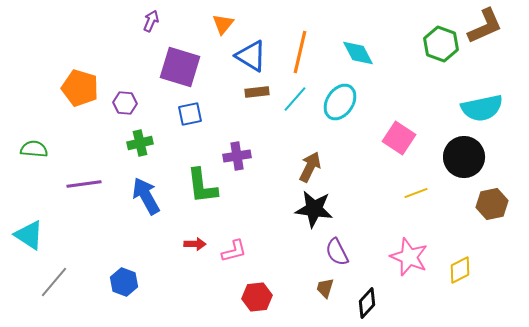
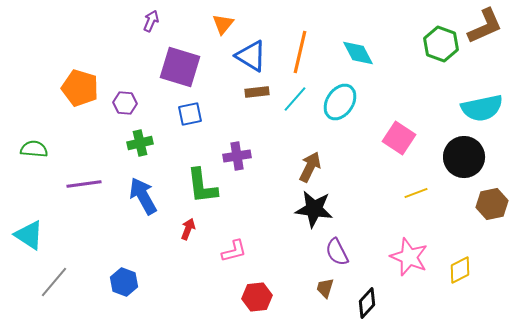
blue arrow: moved 3 px left
red arrow: moved 7 px left, 15 px up; rotated 70 degrees counterclockwise
